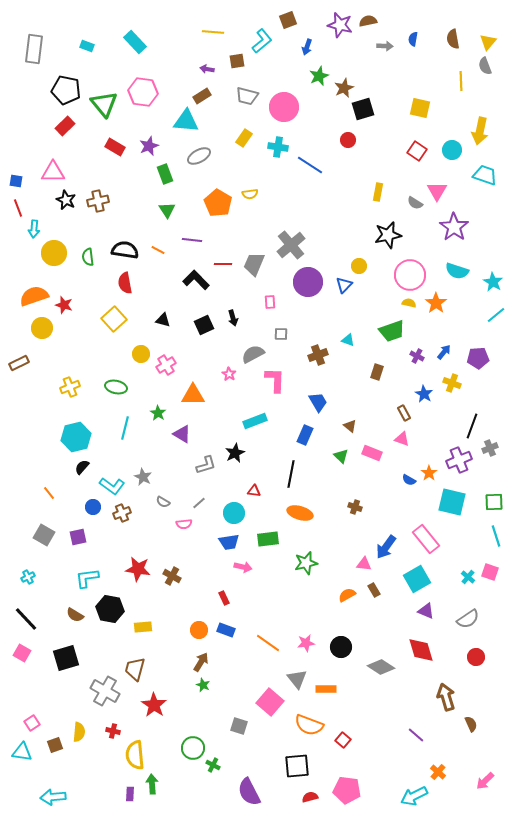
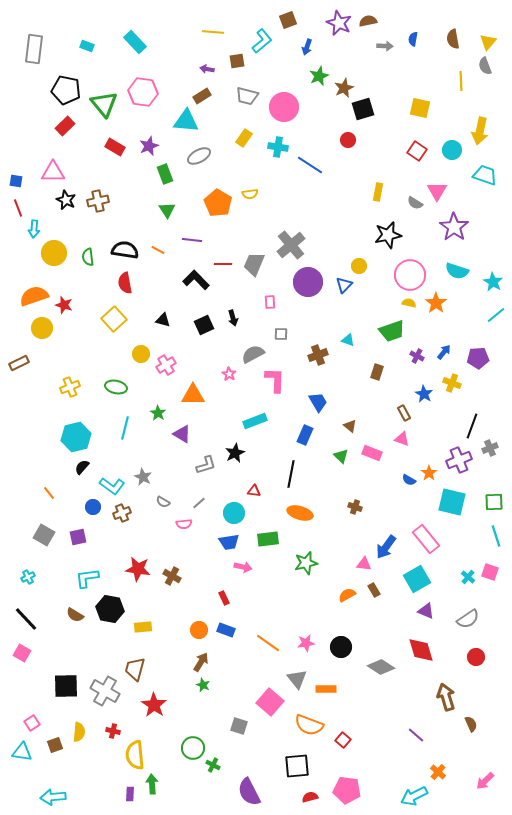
purple star at (340, 25): moved 1 px left, 2 px up; rotated 10 degrees clockwise
black square at (66, 658): moved 28 px down; rotated 16 degrees clockwise
